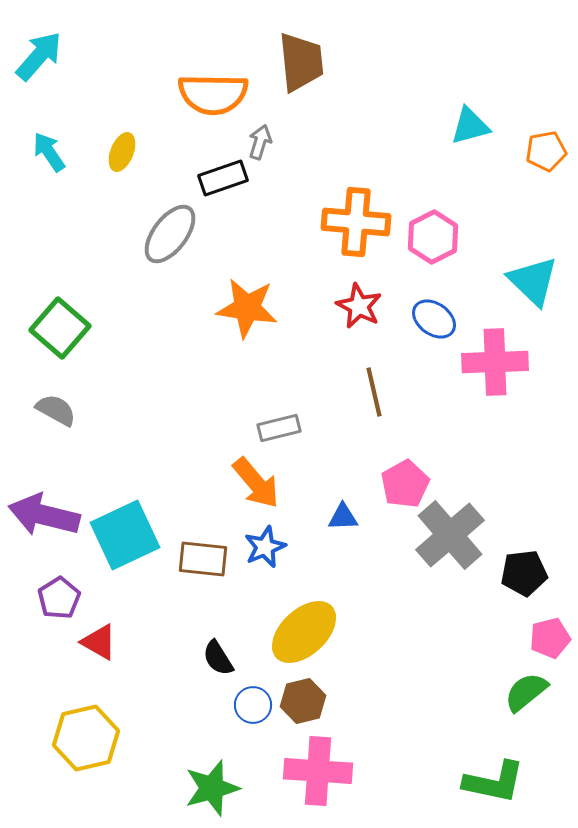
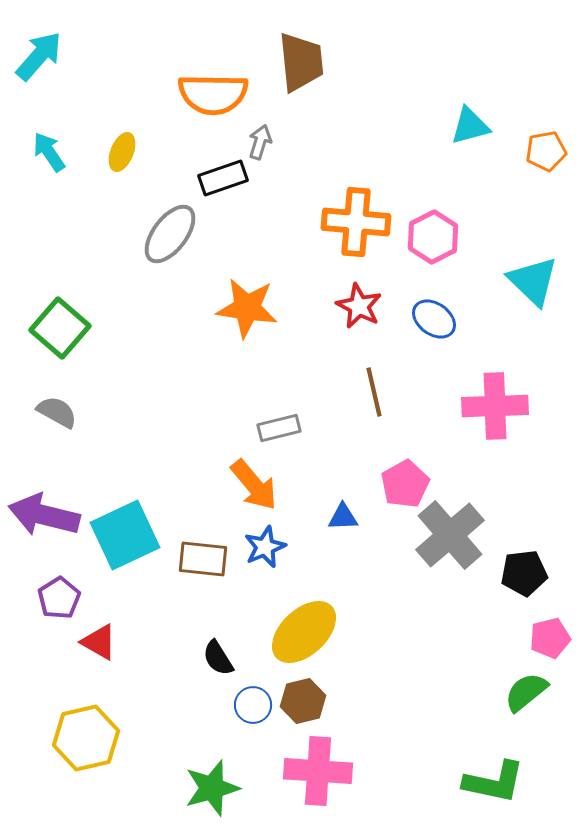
pink cross at (495, 362): moved 44 px down
gray semicircle at (56, 410): moved 1 px right, 2 px down
orange arrow at (256, 483): moved 2 px left, 2 px down
